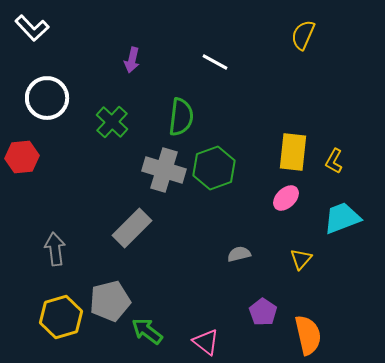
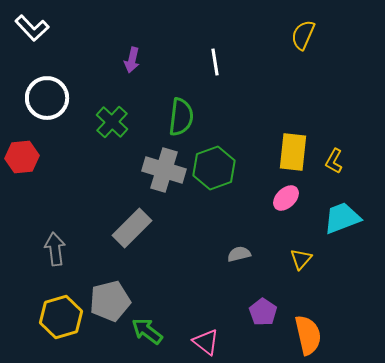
white line: rotated 52 degrees clockwise
